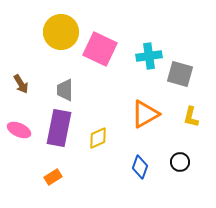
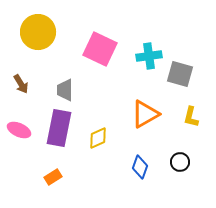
yellow circle: moved 23 px left
